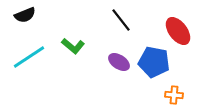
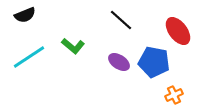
black line: rotated 10 degrees counterclockwise
orange cross: rotated 30 degrees counterclockwise
